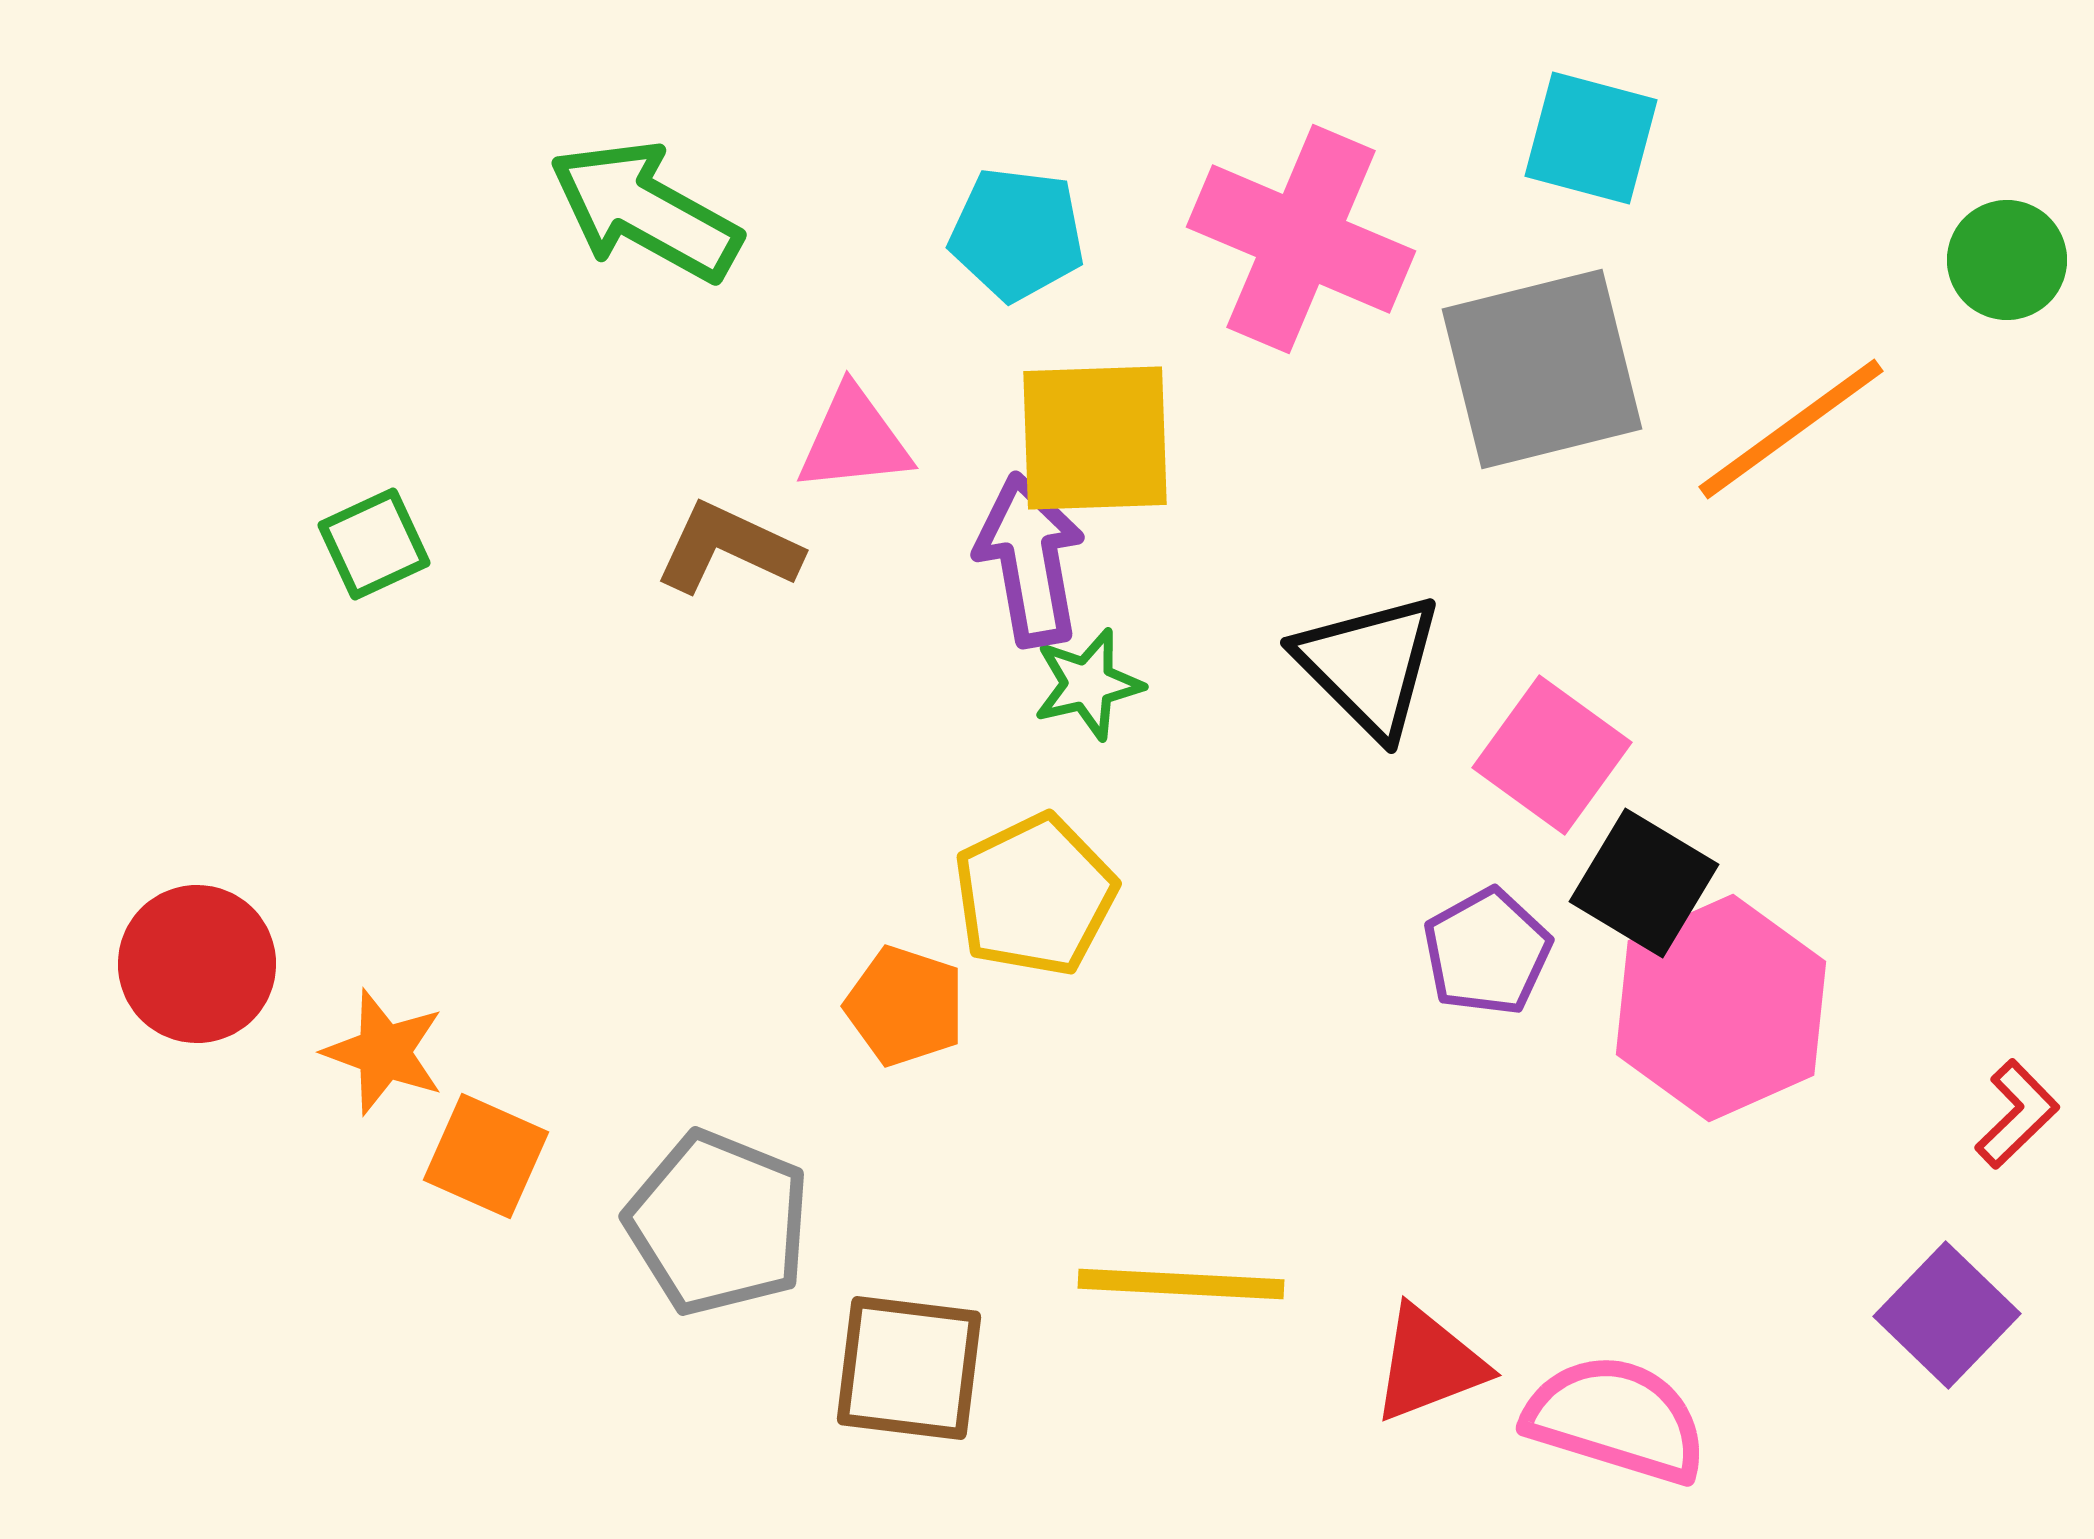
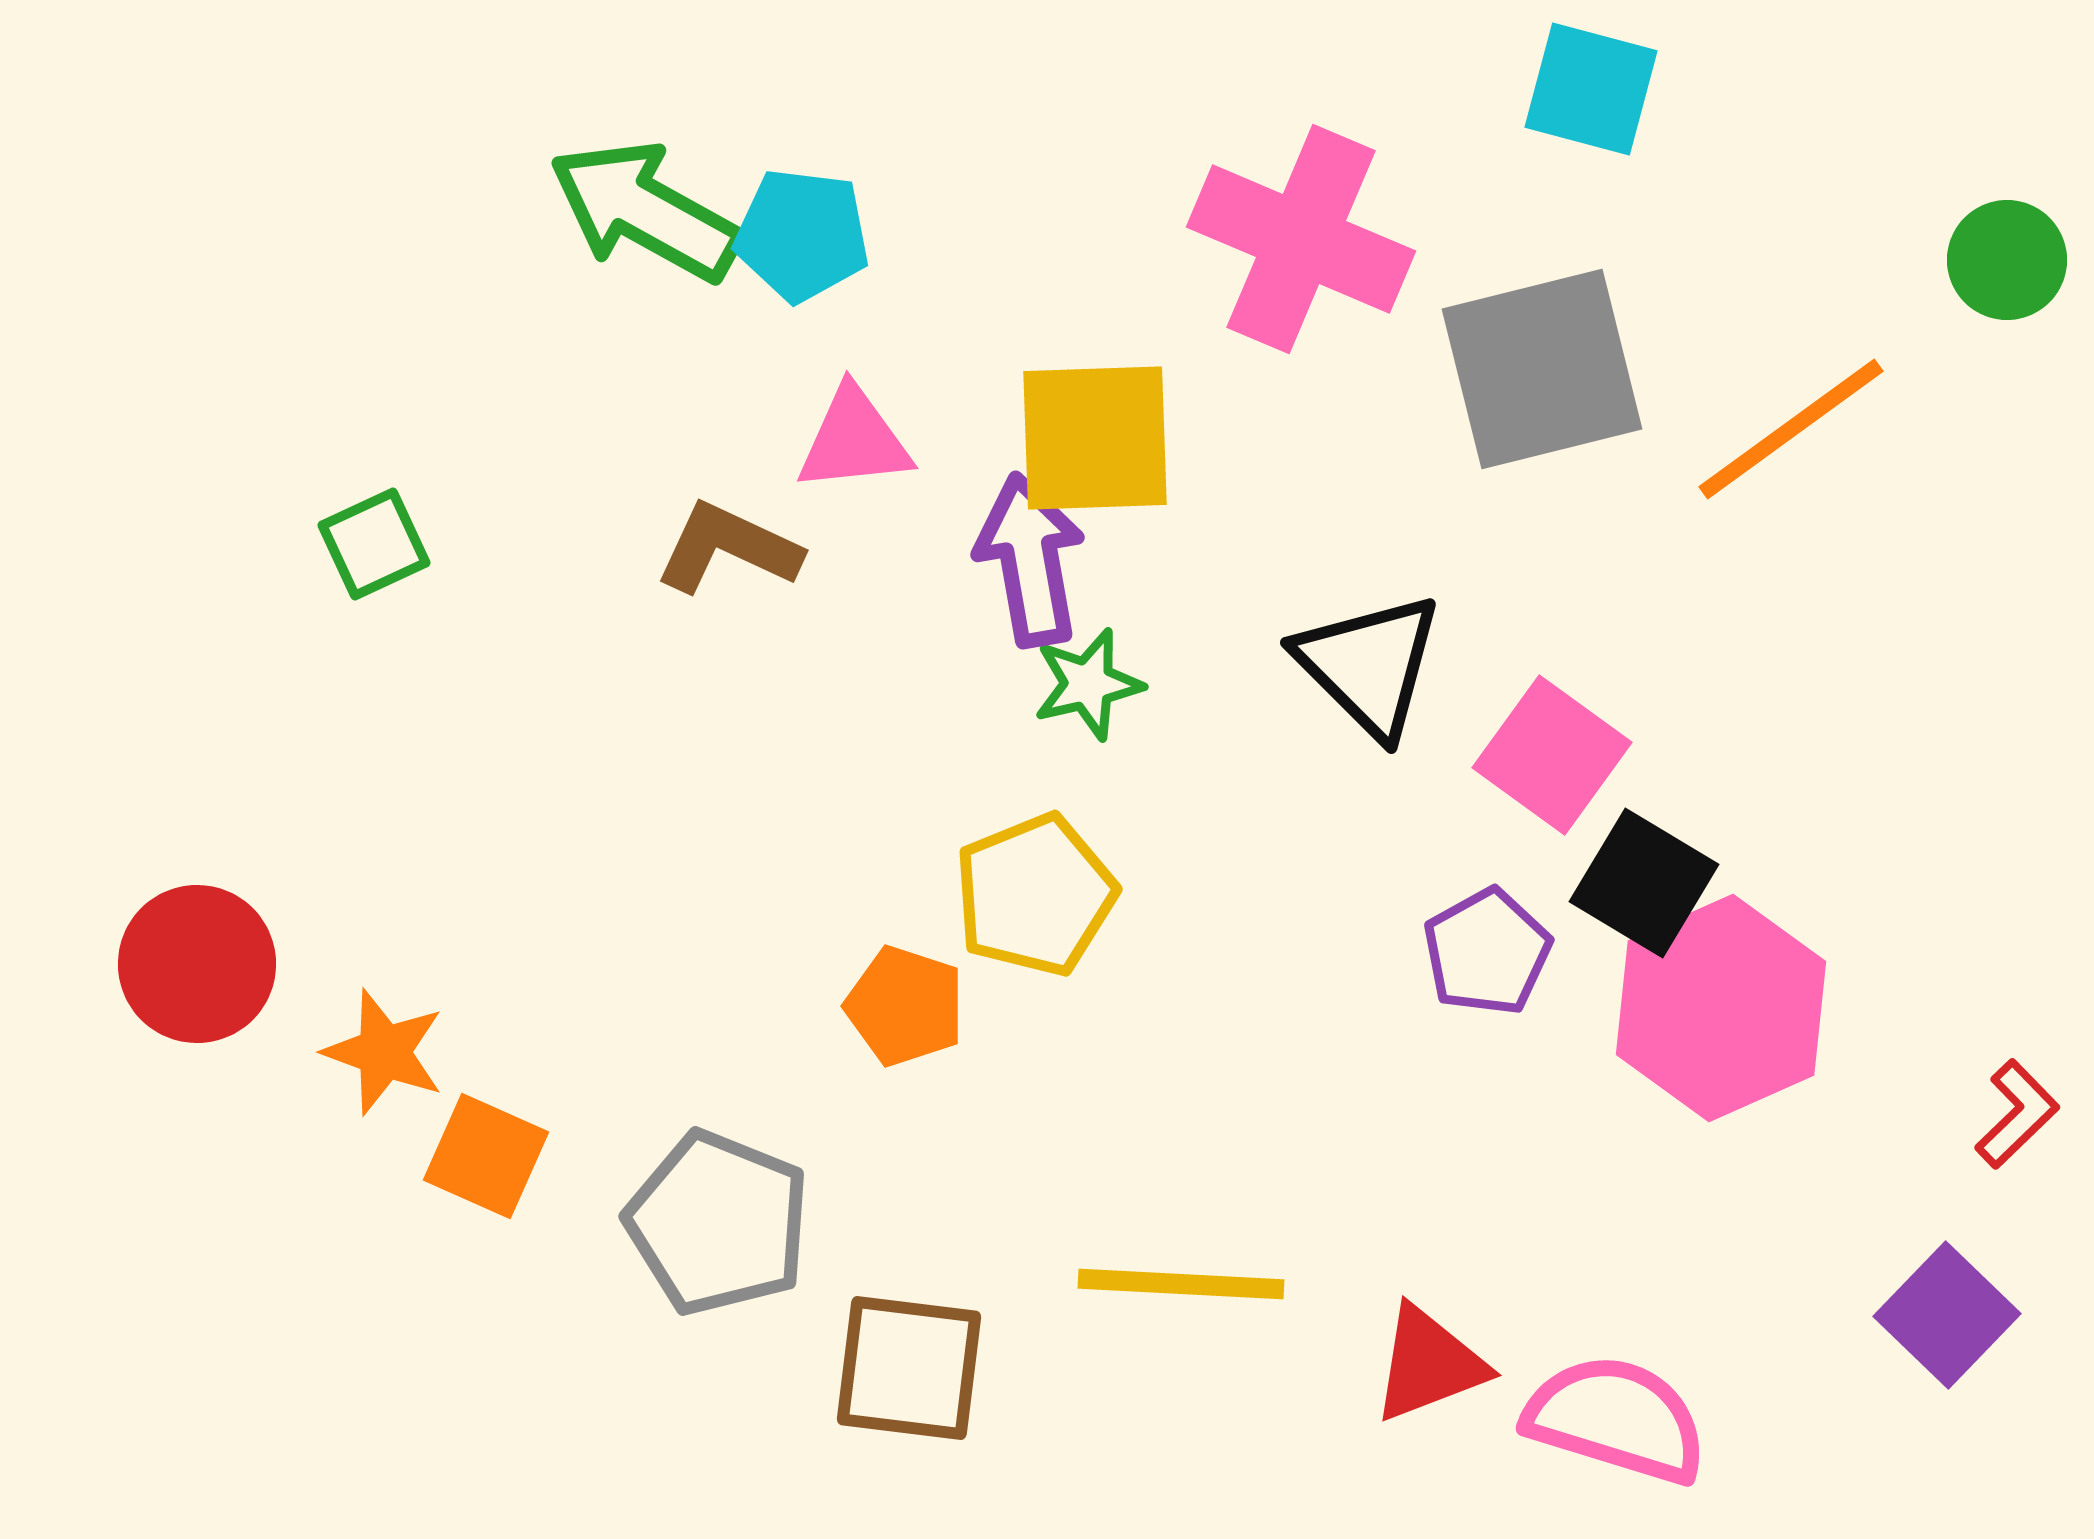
cyan square: moved 49 px up
cyan pentagon: moved 215 px left, 1 px down
yellow pentagon: rotated 4 degrees clockwise
